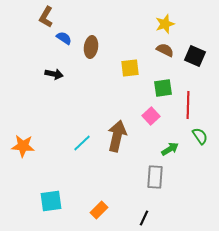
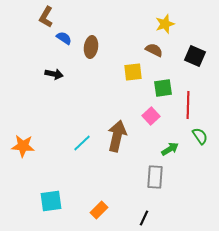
brown semicircle: moved 11 px left
yellow square: moved 3 px right, 4 px down
